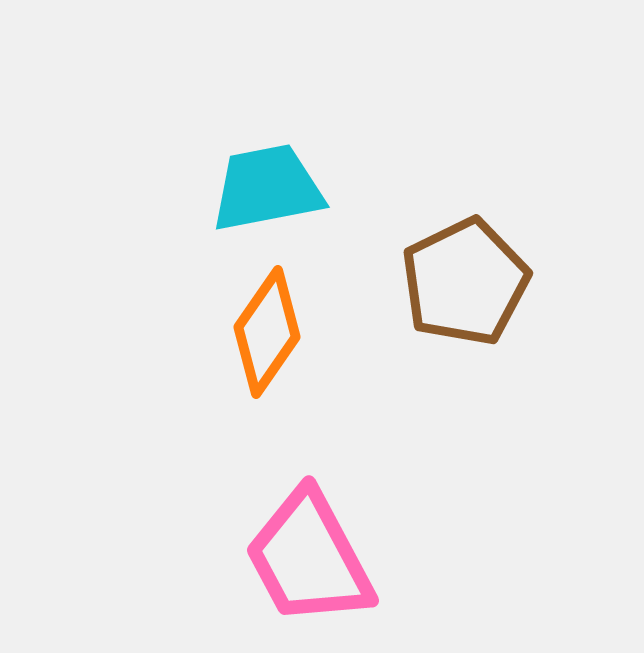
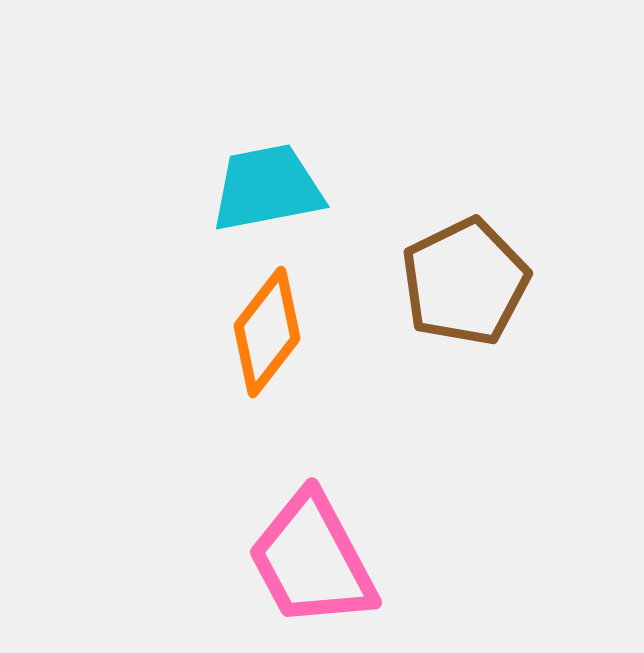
orange diamond: rotated 3 degrees clockwise
pink trapezoid: moved 3 px right, 2 px down
